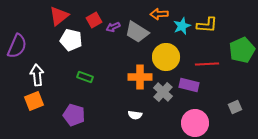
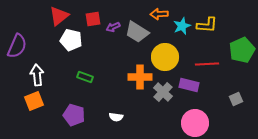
red square: moved 1 px left, 1 px up; rotated 21 degrees clockwise
yellow circle: moved 1 px left
gray square: moved 1 px right, 8 px up
white semicircle: moved 19 px left, 2 px down
